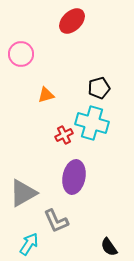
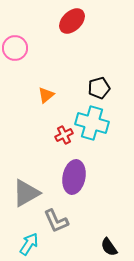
pink circle: moved 6 px left, 6 px up
orange triangle: rotated 24 degrees counterclockwise
gray triangle: moved 3 px right
